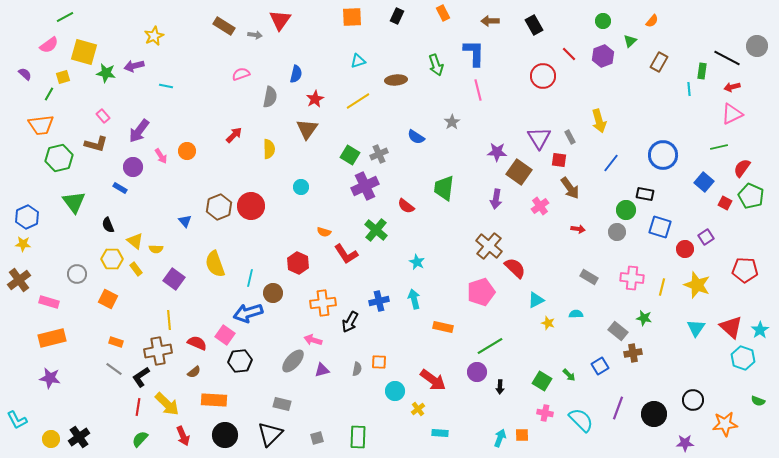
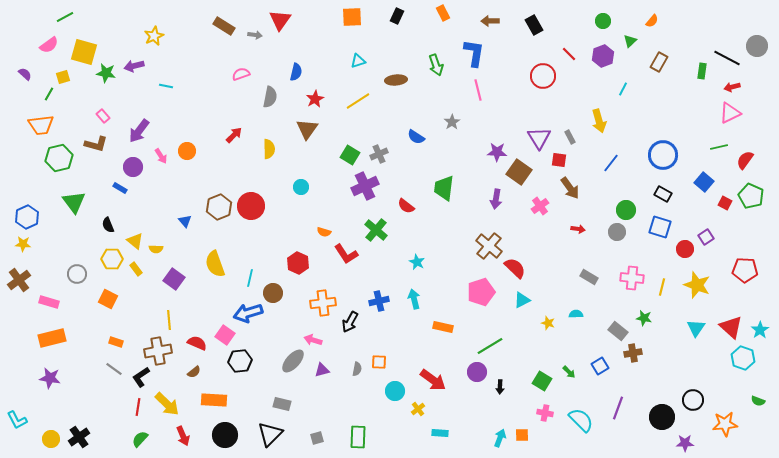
blue L-shape at (474, 53): rotated 8 degrees clockwise
blue semicircle at (296, 74): moved 2 px up
cyan line at (689, 89): moved 66 px left; rotated 32 degrees clockwise
pink triangle at (732, 114): moved 2 px left, 1 px up
red semicircle at (742, 168): moved 3 px right, 8 px up
black rectangle at (645, 194): moved 18 px right; rotated 18 degrees clockwise
cyan triangle at (536, 300): moved 14 px left
green arrow at (569, 375): moved 3 px up
black circle at (654, 414): moved 8 px right, 3 px down
